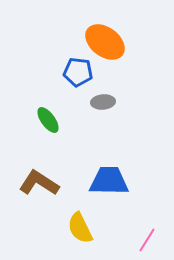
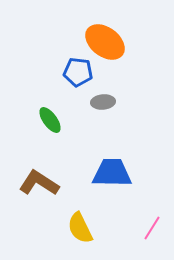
green ellipse: moved 2 px right
blue trapezoid: moved 3 px right, 8 px up
pink line: moved 5 px right, 12 px up
